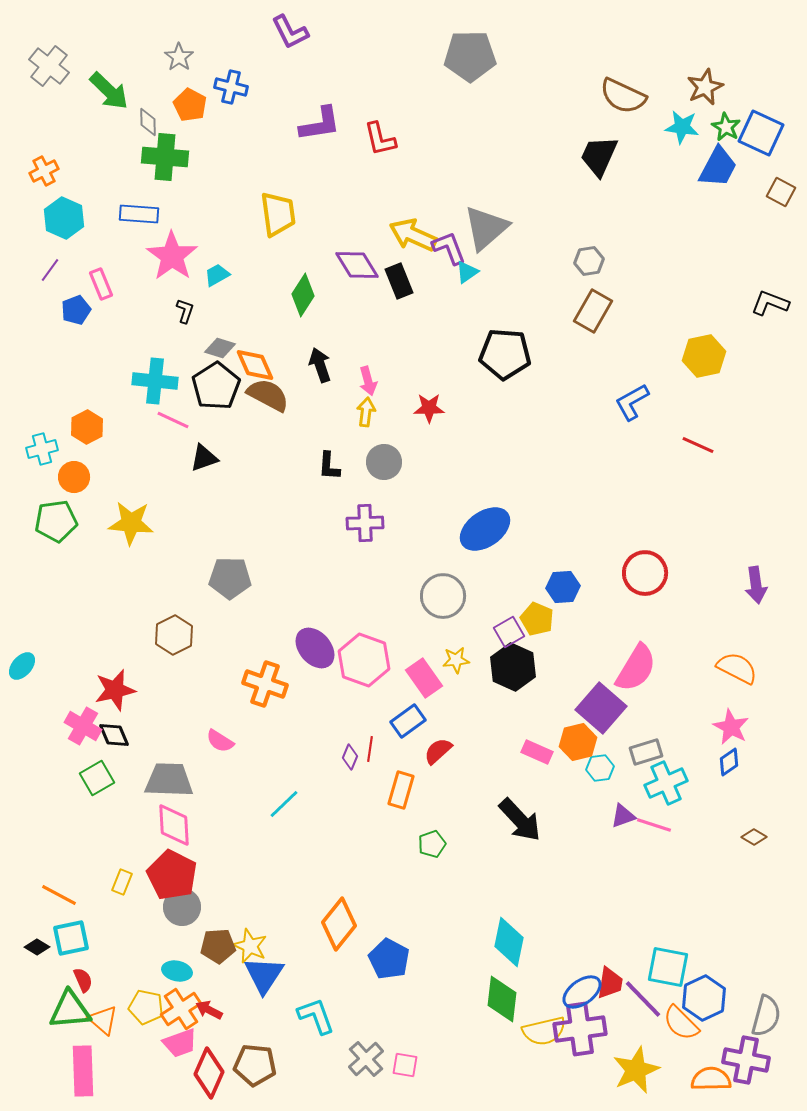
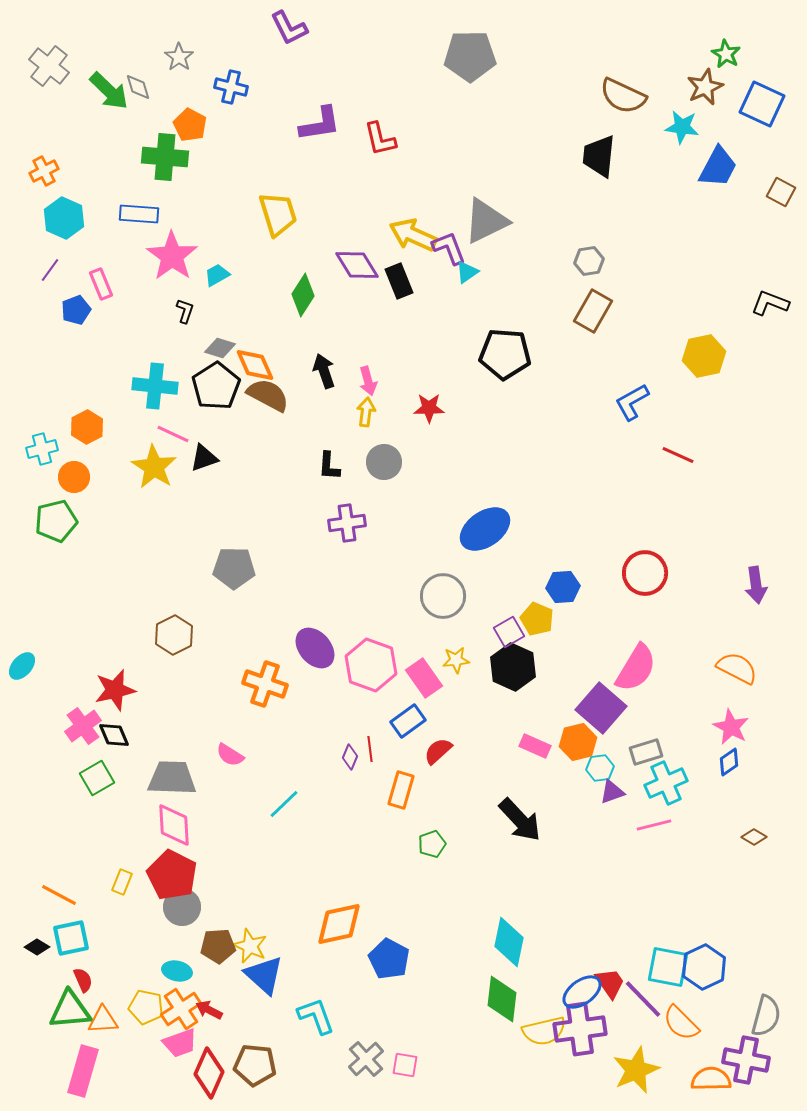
purple L-shape at (290, 32): moved 1 px left, 4 px up
orange pentagon at (190, 105): moved 20 px down
gray diamond at (148, 122): moved 10 px left, 35 px up; rotated 16 degrees counterclockwise
green star at (726, 127): moved 73 px up
blue square at (761, 133): moved 1 px right, 29 px up
black trapezoid at (599, 156): rotated 18 degrees counterclockwise
yellow trapezoid at (278, 214): rotated 9 degrees counterclockwise
gray triangle at (486, 228): moved 7 px up; rotated 15 degrees clockwise
black arrow at (320, 365): moved 4 px right, 6 px down
cyan cross at (155, 381): moved 5 px down
pink line at (173, 420): moved 14 px down
red line at (698, 445): moved 20 px left, 10 px down
green pentagon at (56, 521): rotated 6 degrees counterclockwise
yellow star at (131, 523): moved 23 px right, 56 px up; rotated 27 degrees clockwise
purple cross at (365, 523): moved 18 px left; rotated 6 degrees counterclockwise
gray pentagon at (230, 578): moved 4 px right, 10 px up
pink hexagon at (364, 660): moved 7 px right, 5 px down
pink cross at (83, 726): rotated 24 degrees clockwise
pink semicircle at (220, 741): moved 10 px right, 14 px down
red line at (370, 749): rotated 15 degrees counterclockwise
pink rectangle at (537, 752): moved 2 px left, 6 px up
gray trapezoid at (169, 780): moved 3 px right, 2 px up
purple triangle at (623, 816): moved 11 px left, 24 px up
pink line at (654, 825): rotated 32 degrees counterclockwise
orange diamond at (339, 924): rotated 39 degrees clockwise
blue triangle at (264, 975): rotated 21 degrees counterclockwise
red trapezoid at (610, 983): rotated 44 degrees counterclockwise
blue hexagon at (704, 998): moved 31 px up
orange triangle at (103, 1020): rotated 44 degrees counterclockwise
pink rectangle at (83, 1071): rotated 18 degrees clockwise
